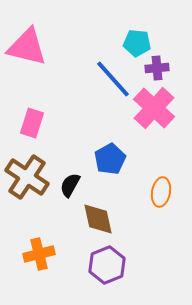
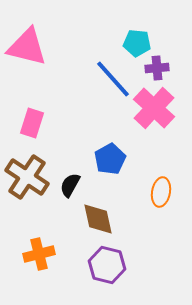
purple hexagon: rotated 24 degrees counterclockwise
